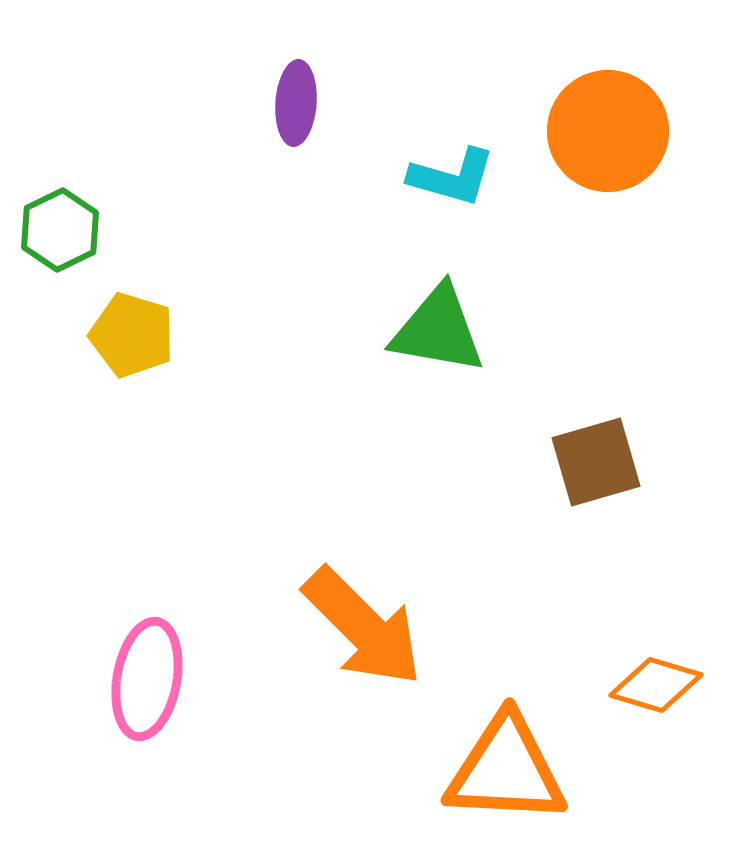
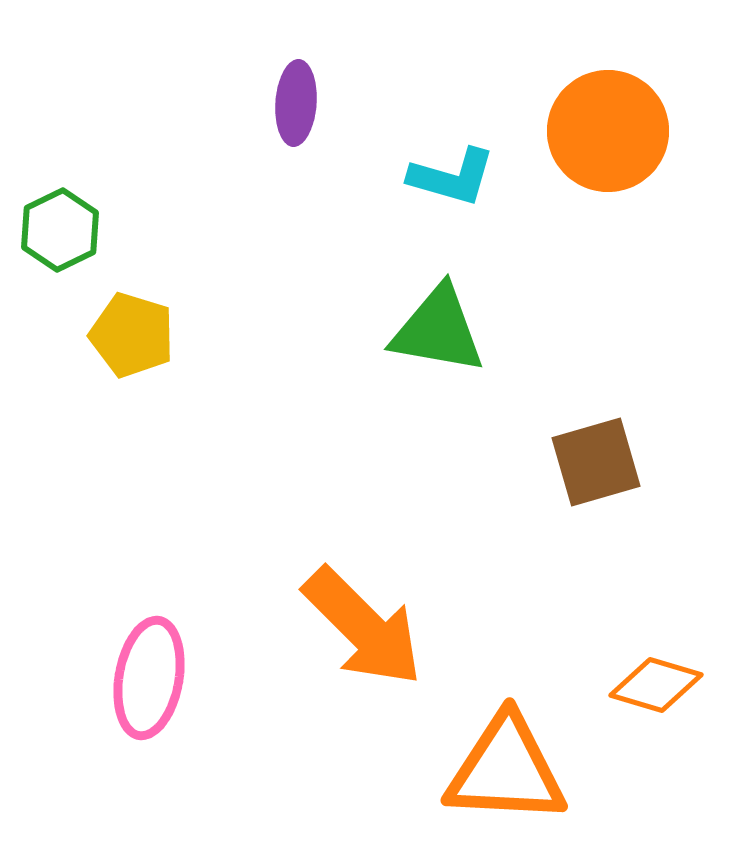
pink ellipse: moved 2 px right, 1 px up
